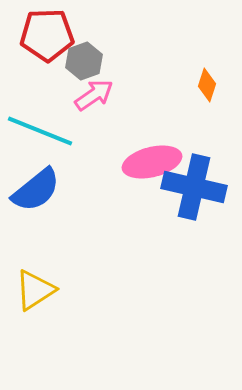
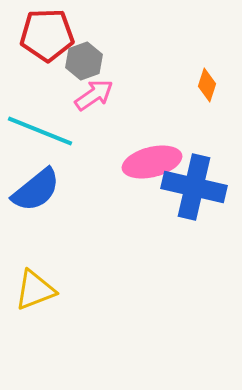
yellow triangle: rotated 12 degrees clockwise
